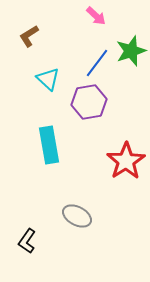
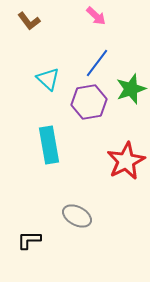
brown L-shape: moved 15 px up; rotated 95 degrees counterclockwise
green star: moved 38 px down
red star: rotated 6 degrees clockwise
black L-shape: moved 2 px right, 1 px up; rotated 55 degrees clockwise
